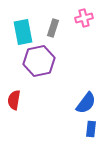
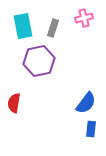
cyan rectangle: moved 6 px up
red semicircle: moved 3 px down
